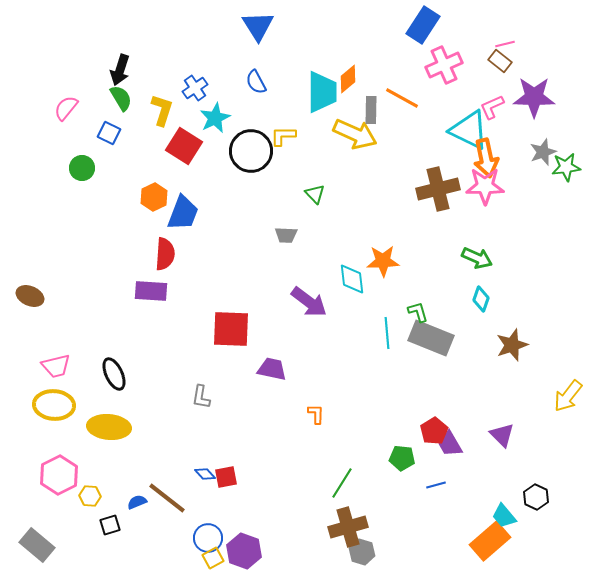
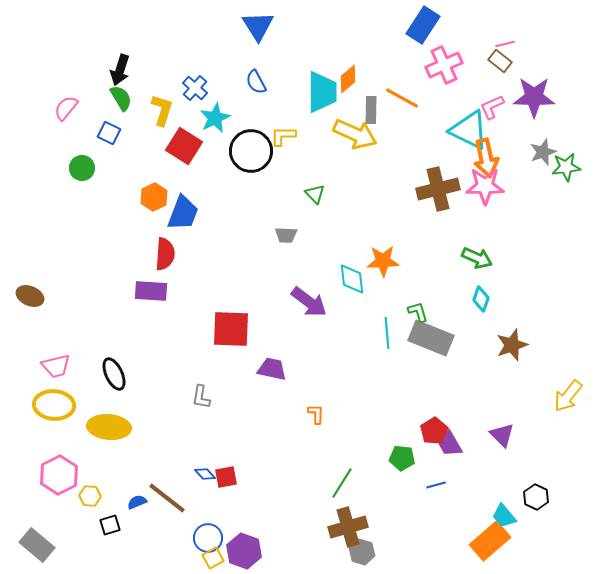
blue cross at (195, 88): rotated 15 degrees counterclockwise
